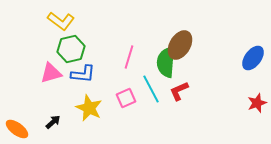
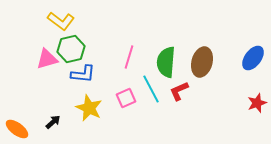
brown ellipse: moved 22 px right, 17 px down; rotated 16 degrees counterclockwise
pink triangle: moved 4 px left, 14 px up
